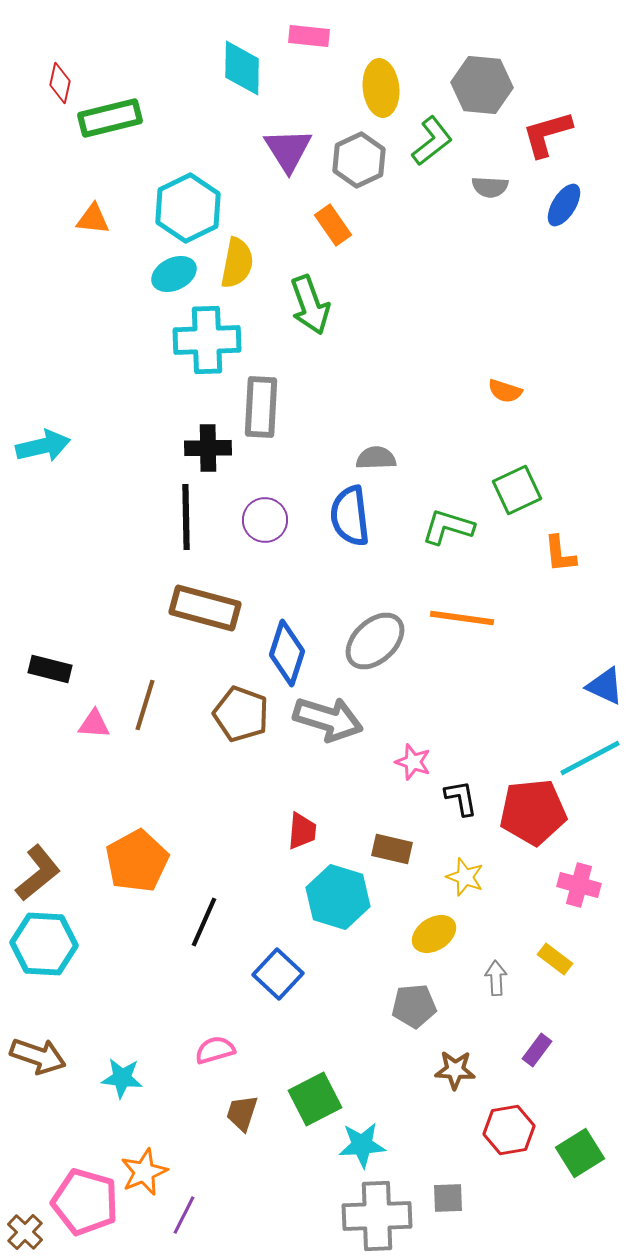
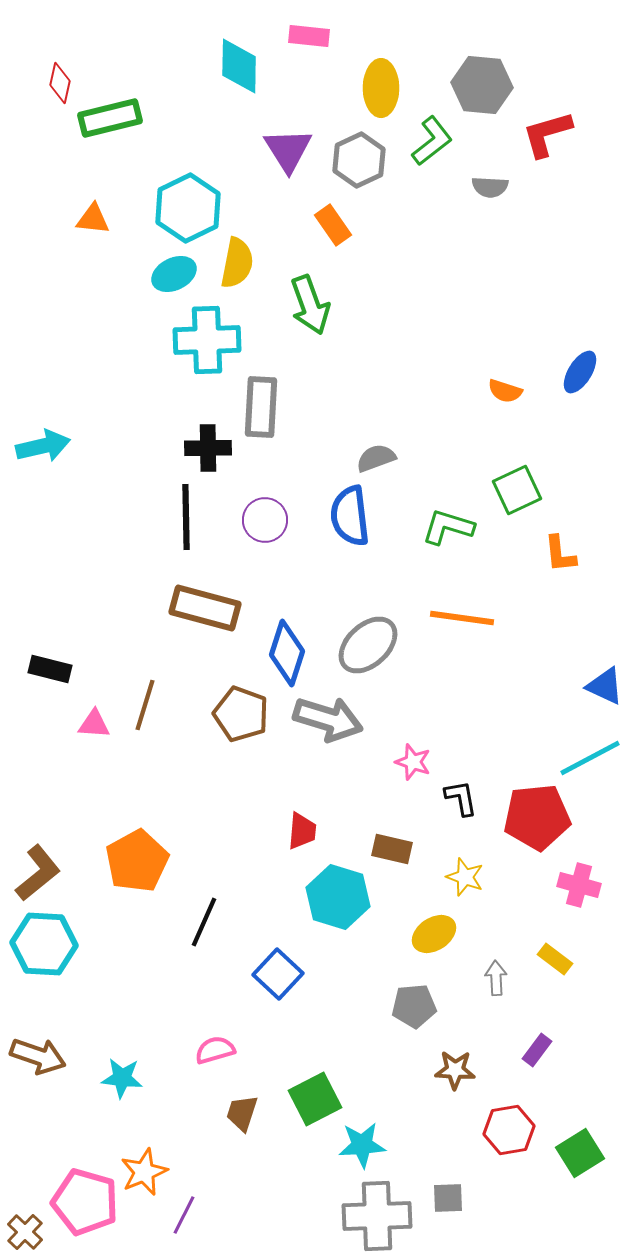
cyan diamond at (242, 68): moved 3 px left, 2 px up
yellow ellipse at (381, 88): rotated 6 degrees clockwise
blue ellipse at (564, 205): moved 16 px right, 167 px down
gray semicircle at (376, 458): rotated 18 degrees counterclockwise
gray ellipse at (375, 641): moved 7 px left, 4 px down
red pentagon at (533, 812): moved 4 px right, 5 px down
